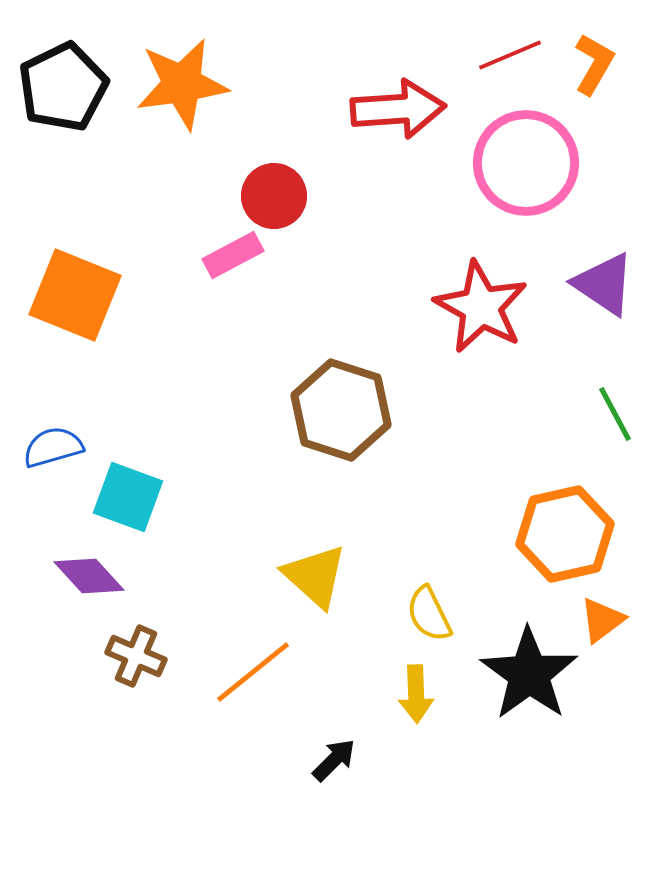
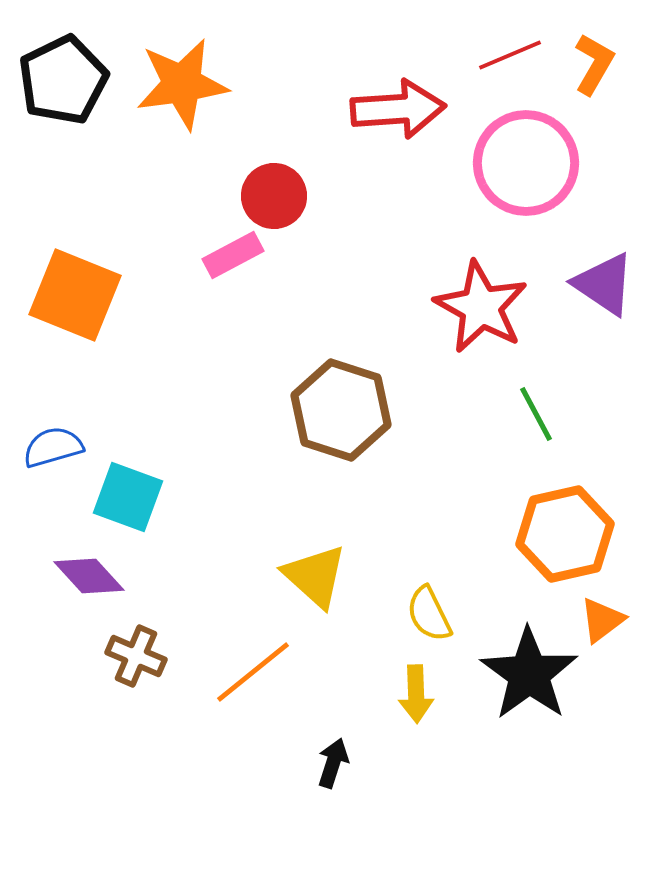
black pentagon: moved 7 px up
green line: moved 79 px left
black arrow: moved 1 px left, 3 px down; rotated 27 degrees counterclockwise
